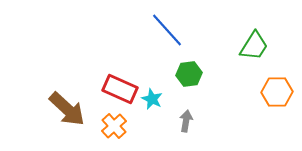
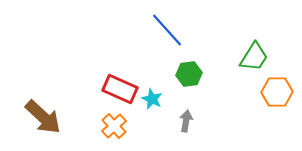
green trapezoid: moved 11 px down
brown arrow: moved 24 px left, 8 px down
